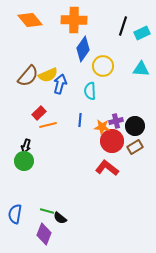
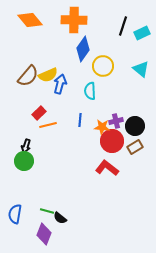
cyan triangle: rotated 36 degrees clockwise
